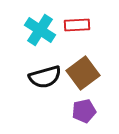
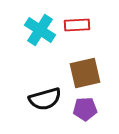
brown square: moved 2 px right; rotated 24 degrees clockwise
black semicircle: moved 22 px down
purple pentagon: moved 1 px right, 2 px up; rotated 10 degrees clockwise
